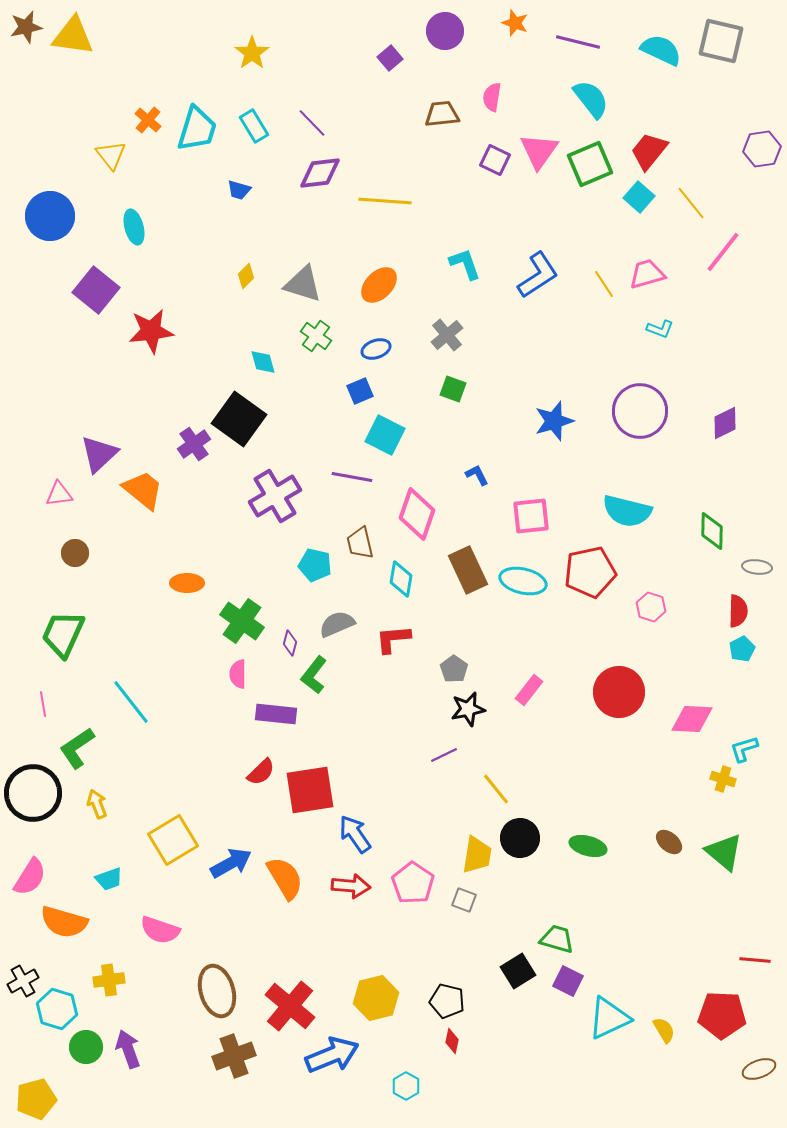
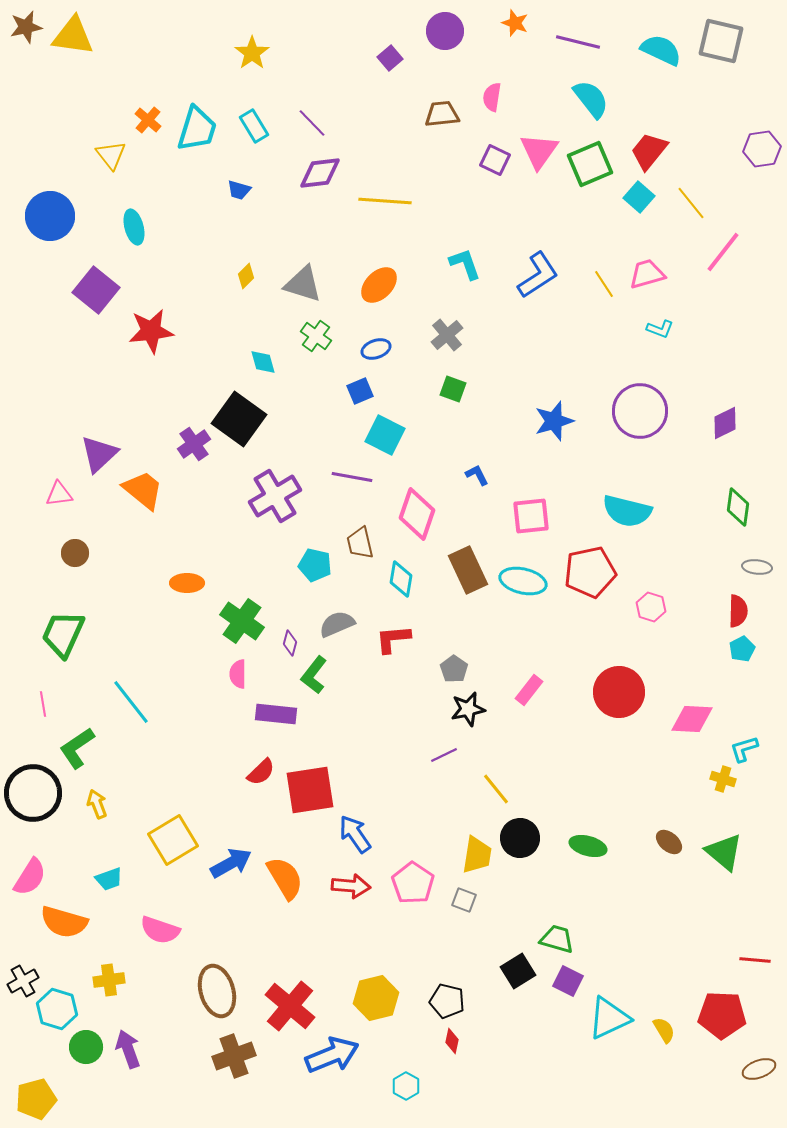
green diamond at (712, 531): moved 26 px right, 24 px up; rotated 6 degrees clockwise
